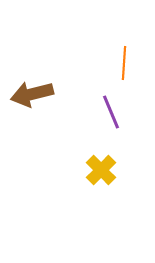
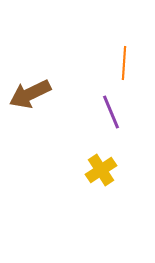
brown arrow: moved 2 px left; rotated 12 degrees counterclockwise
yellow cross: rotated 12 degrees clockwise
